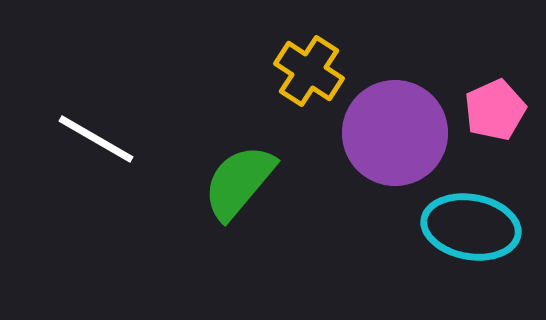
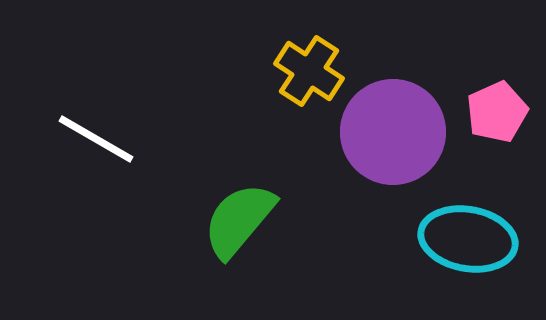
pink pentagon: moved 2 px right, 2 px down
purple circle: moved 2 px left, 1 px up
green semicircle: moved 38 px down
cyan ellipse: moved 3 px left, 12 px down
